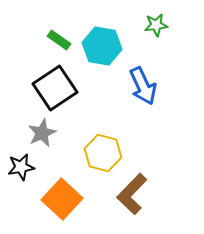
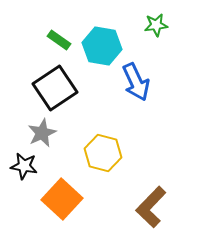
blue arrow: moved 7 px left, 4 px up
black star: moved 3 px right, 1 px up; rotated 20 degrees clockwise
brown L-shape: moved 19 px right, 13 px down
